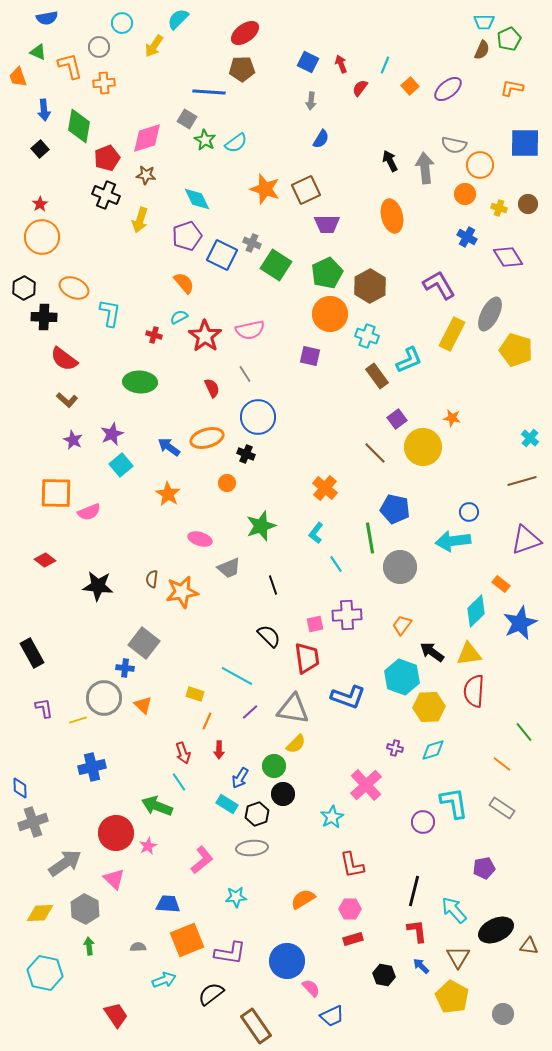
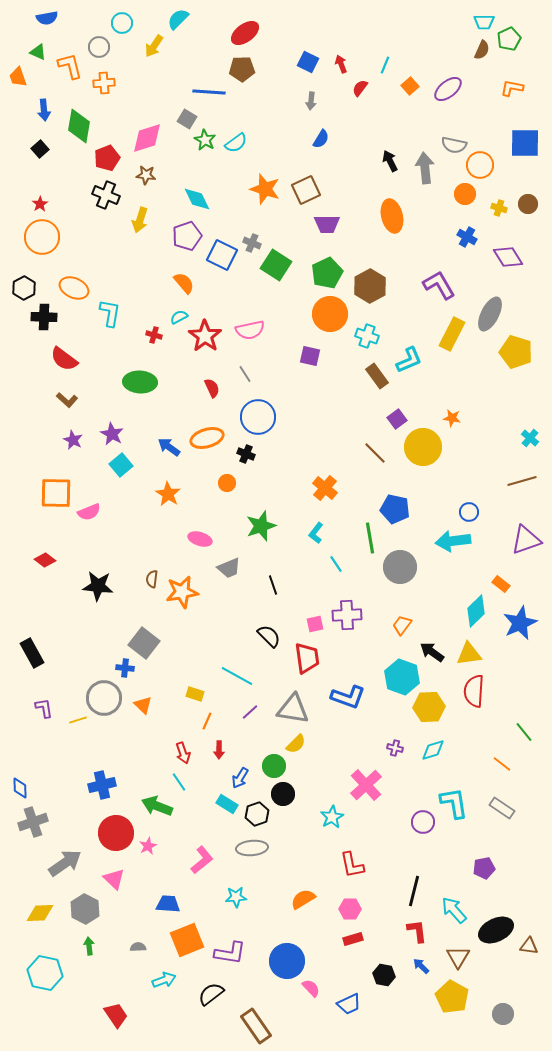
yellow pentagon at (516, 350): moved 2 px down
purple star at (112, 434): rotated 20 degrees counterclockwise
blue cross at (92, 767): moved 10 px right, 18 px down
blue trapezoid at (332, 1016): moved 17 px right, 12 px up
